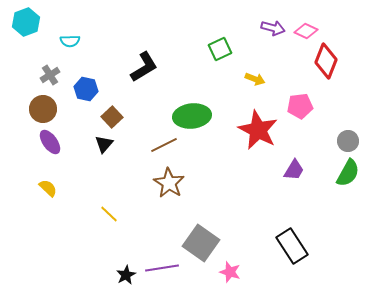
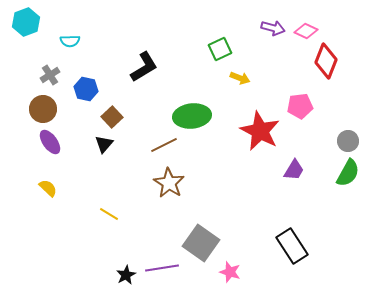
yellow arrow: moved 15 px left, 1 px up
red star: moved 2 px right, 1 px down
yellow line: rotated 12 degrees counterclockwise
